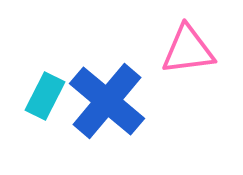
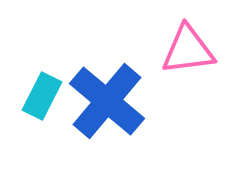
cyan rectangle: moved 3 px left
